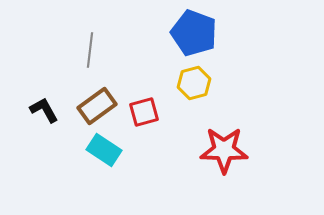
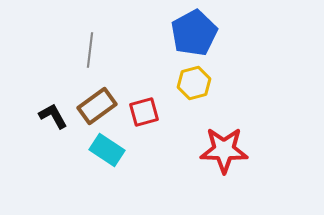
blue pentagon: rotated 24 degrees clockwise
black L-shape: moved 9 px right, 6 px down
cyan rectangle: moved 3 px right
